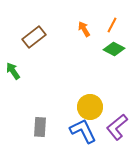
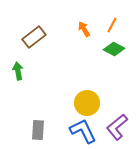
green arrow: moved 5 px right; rotated 24 degrees clockwise
yellow circle: moved 3 px left, 4 px up
gray rectangle: moved 2 px left, 3 px down
